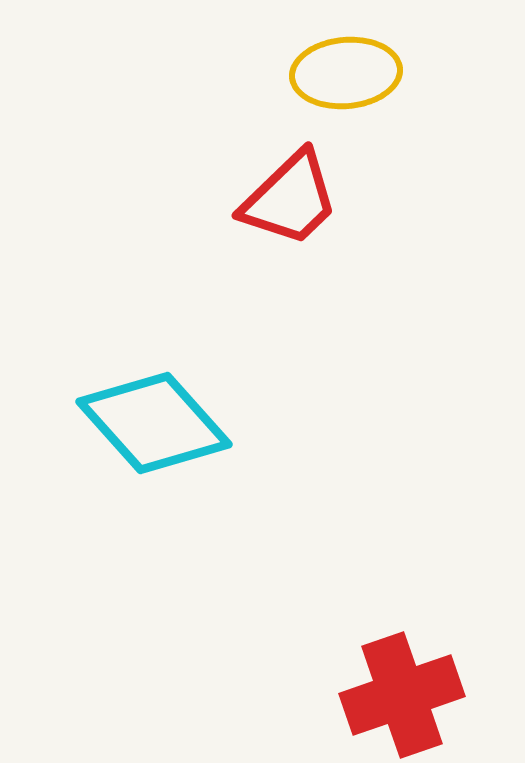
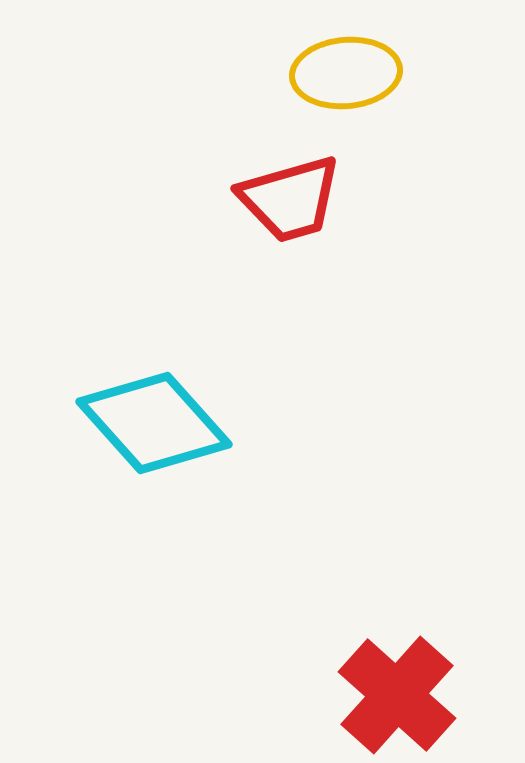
red trapezoid: rotated 28 degrees clockwise
red cross: moved 5 px left; rotated 29 degrees counterclockwise
